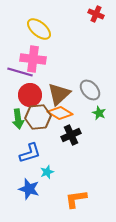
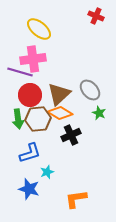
red cross: moved 2 px down
pink cross: rotated 15 degrees counterclockwise
brown hexagon: moved 2 px down
